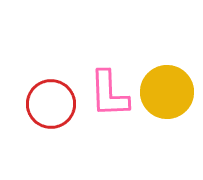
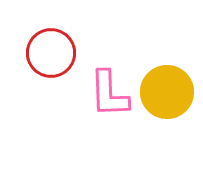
red circle: moved 51 px up
